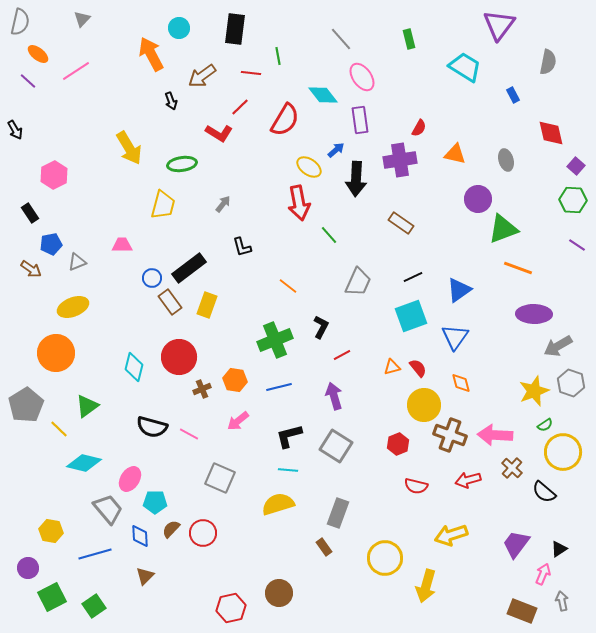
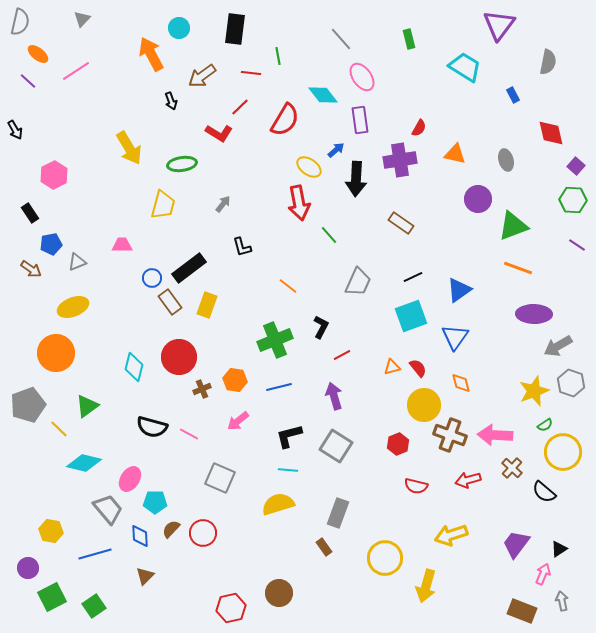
green triangle at (503, 229): moved 10 px right, 3 px up
gray pentagon at (26, 405): moved 2 px right; rotated 12 degrees clockwise
